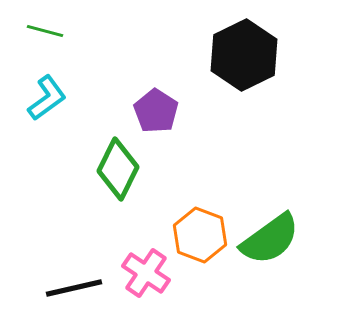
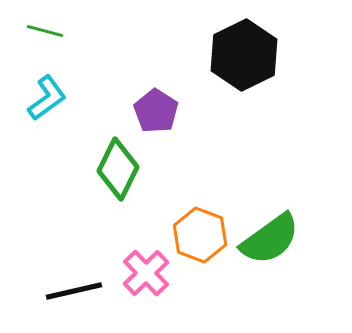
pink cross: rotated 12 degrees clockwise
black line: moved 3 px down
